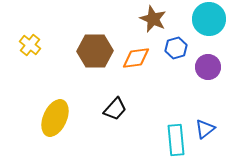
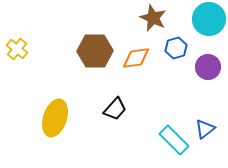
brown star: moved 1 px up
yellow cross: moved 13 px left, 4 px down
yellow ellipse: rotated 6 degrees counterclockwise
cyan rectangle: moved 2 px left; rotated 40 degrees counterclockwise
